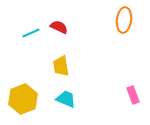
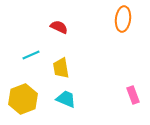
orange ellipse: moved 1 px left, 1 px up
cyan line: moved 22 px down
yellow trapezoid: moved 2 px down
